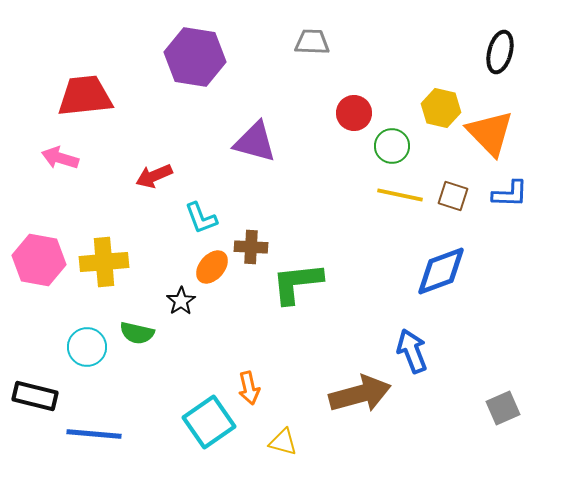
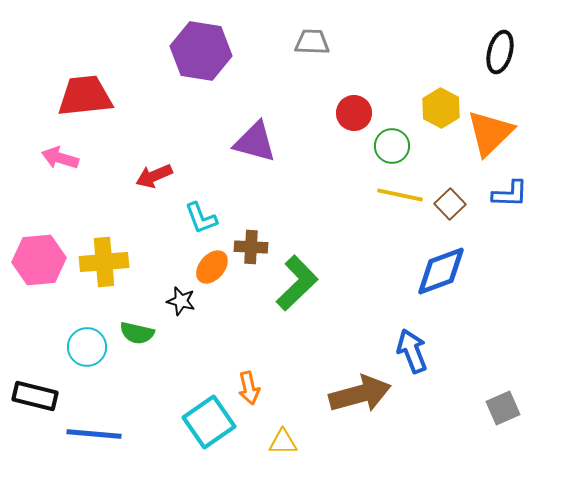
purple hexagon: moved 6 px right, 6 px up
yellow hexagon: rotated 15 degrees clockwise
orange triangle: rotated 30 degrees clockwise
brown square: moved 3 px left, 8 px down; rotated 28 degrees clockwise
pink hexagon: rotated 15 degrees counterclockwise
green L-shape: rotated 142 degrees clockwise
black star: rotated 24 degrees counterclockwise
yellow triangle: rotated 16 degrees counterclockwise
